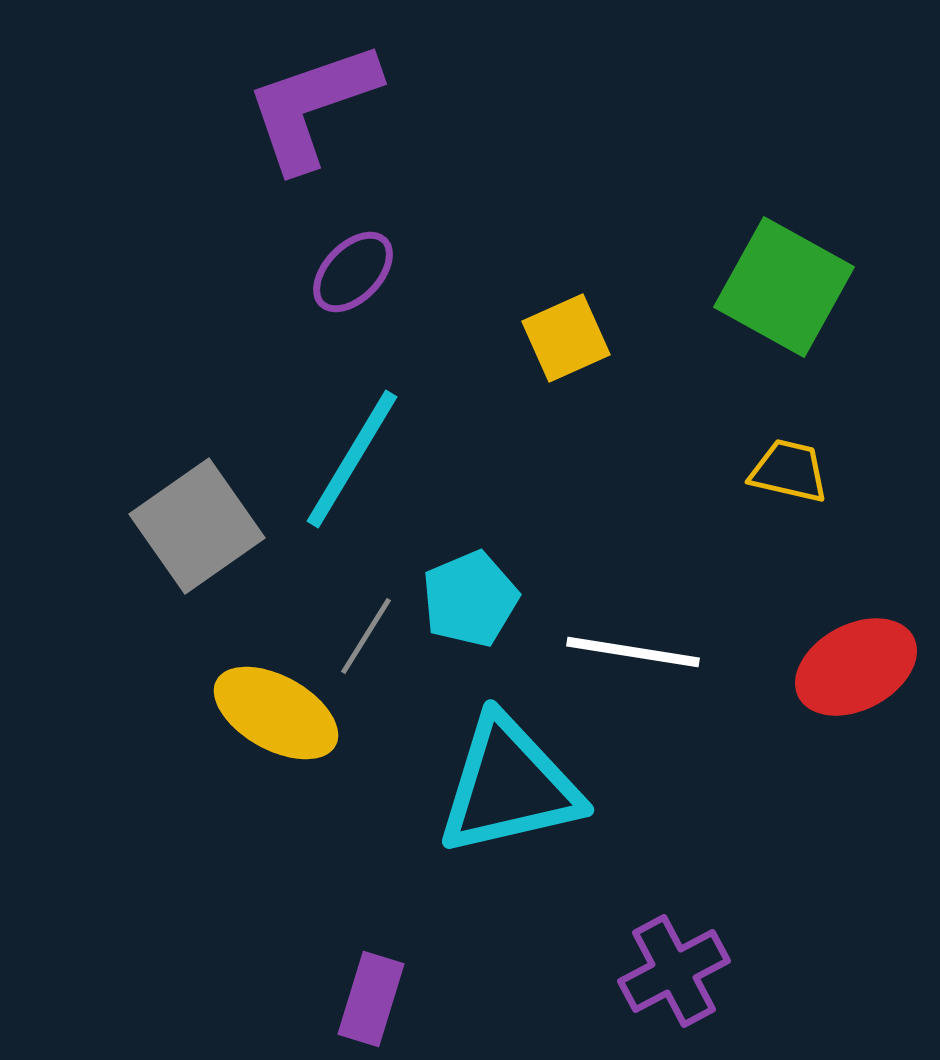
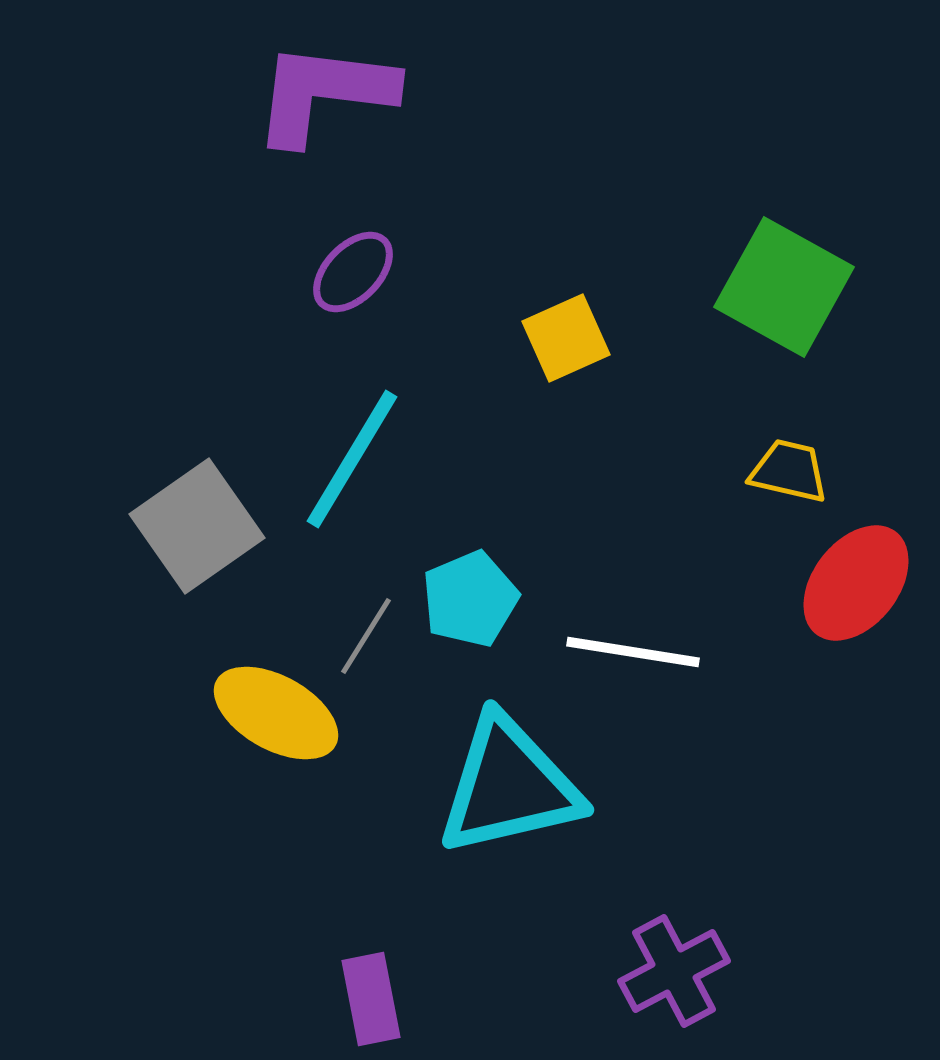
purple L-shape: moved 12 px right, 13 px up; rotated 26 degrees clockwise
red ellipse: moved 84 px up; rotated 24 degrees counterclockwise
purple rectangle: rotated 28 degrees counterclockwise
